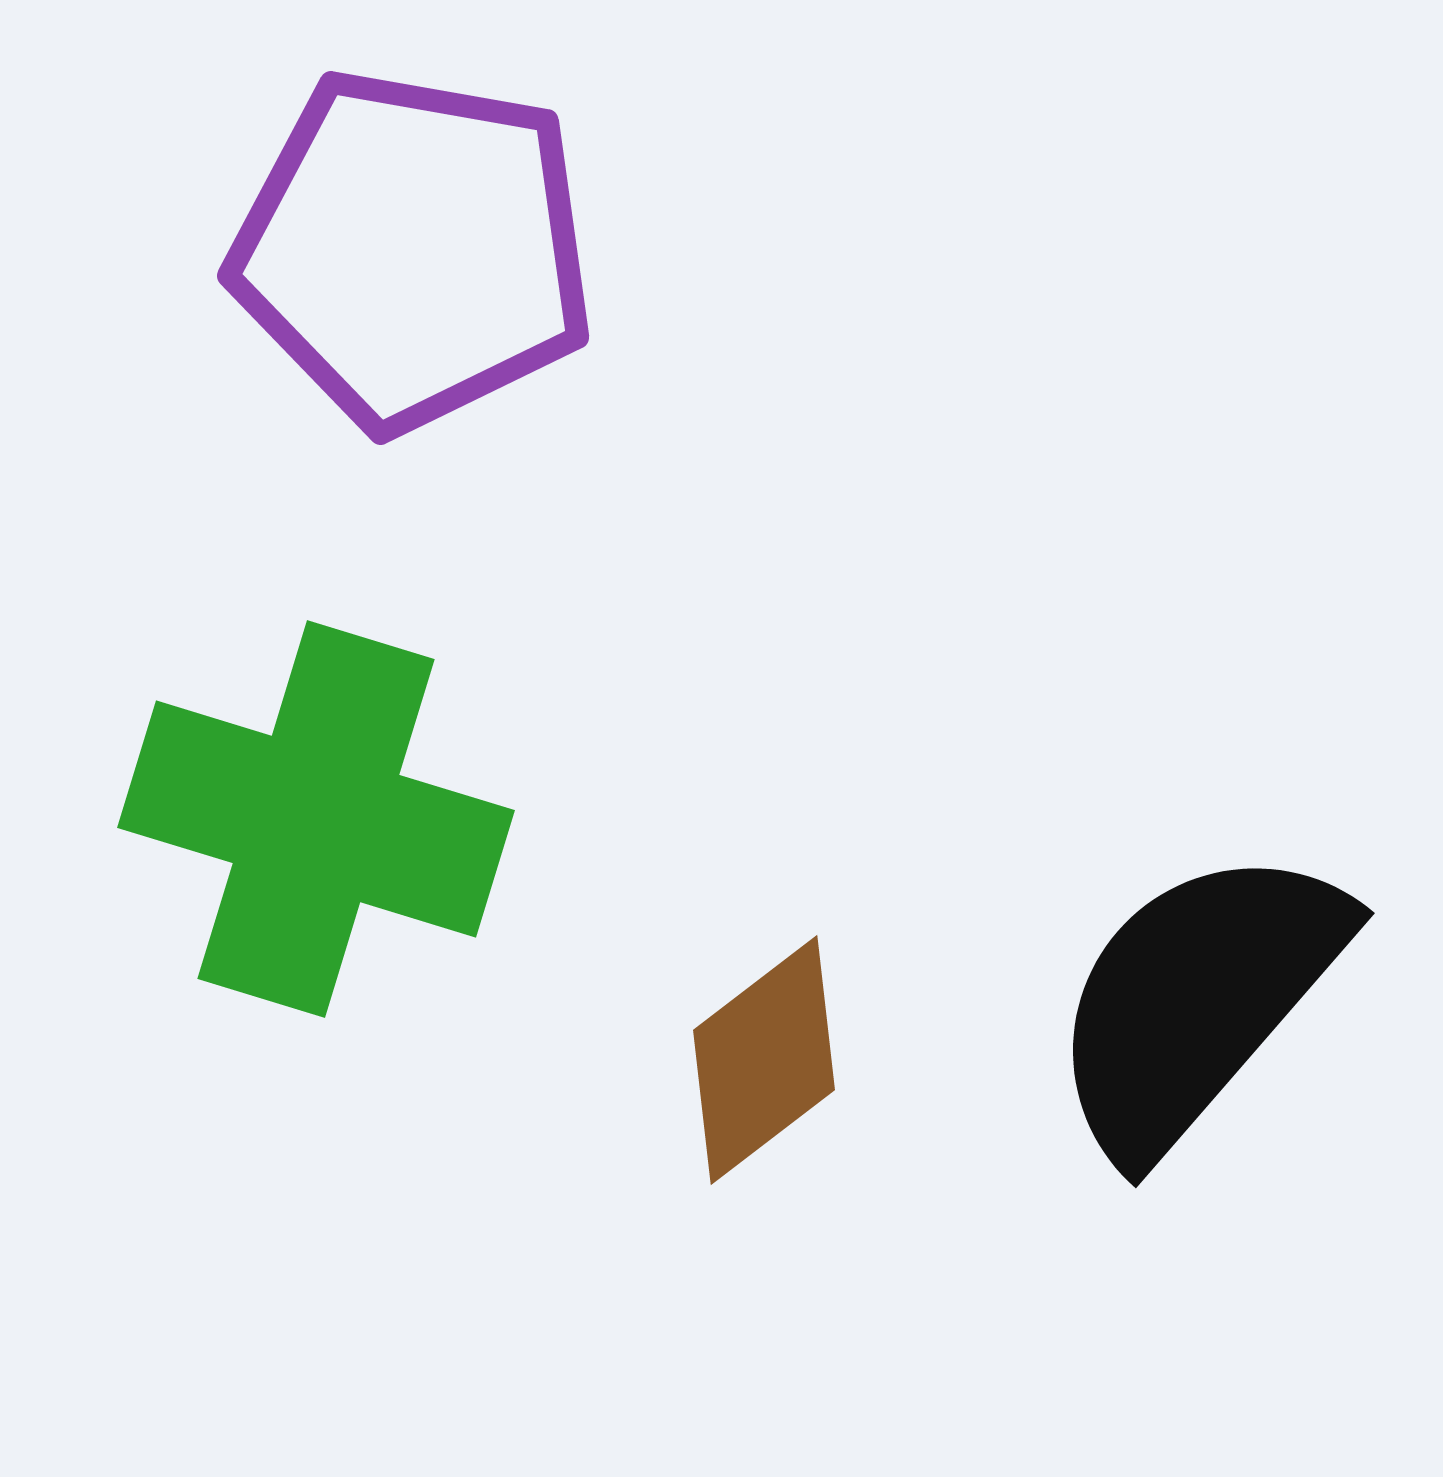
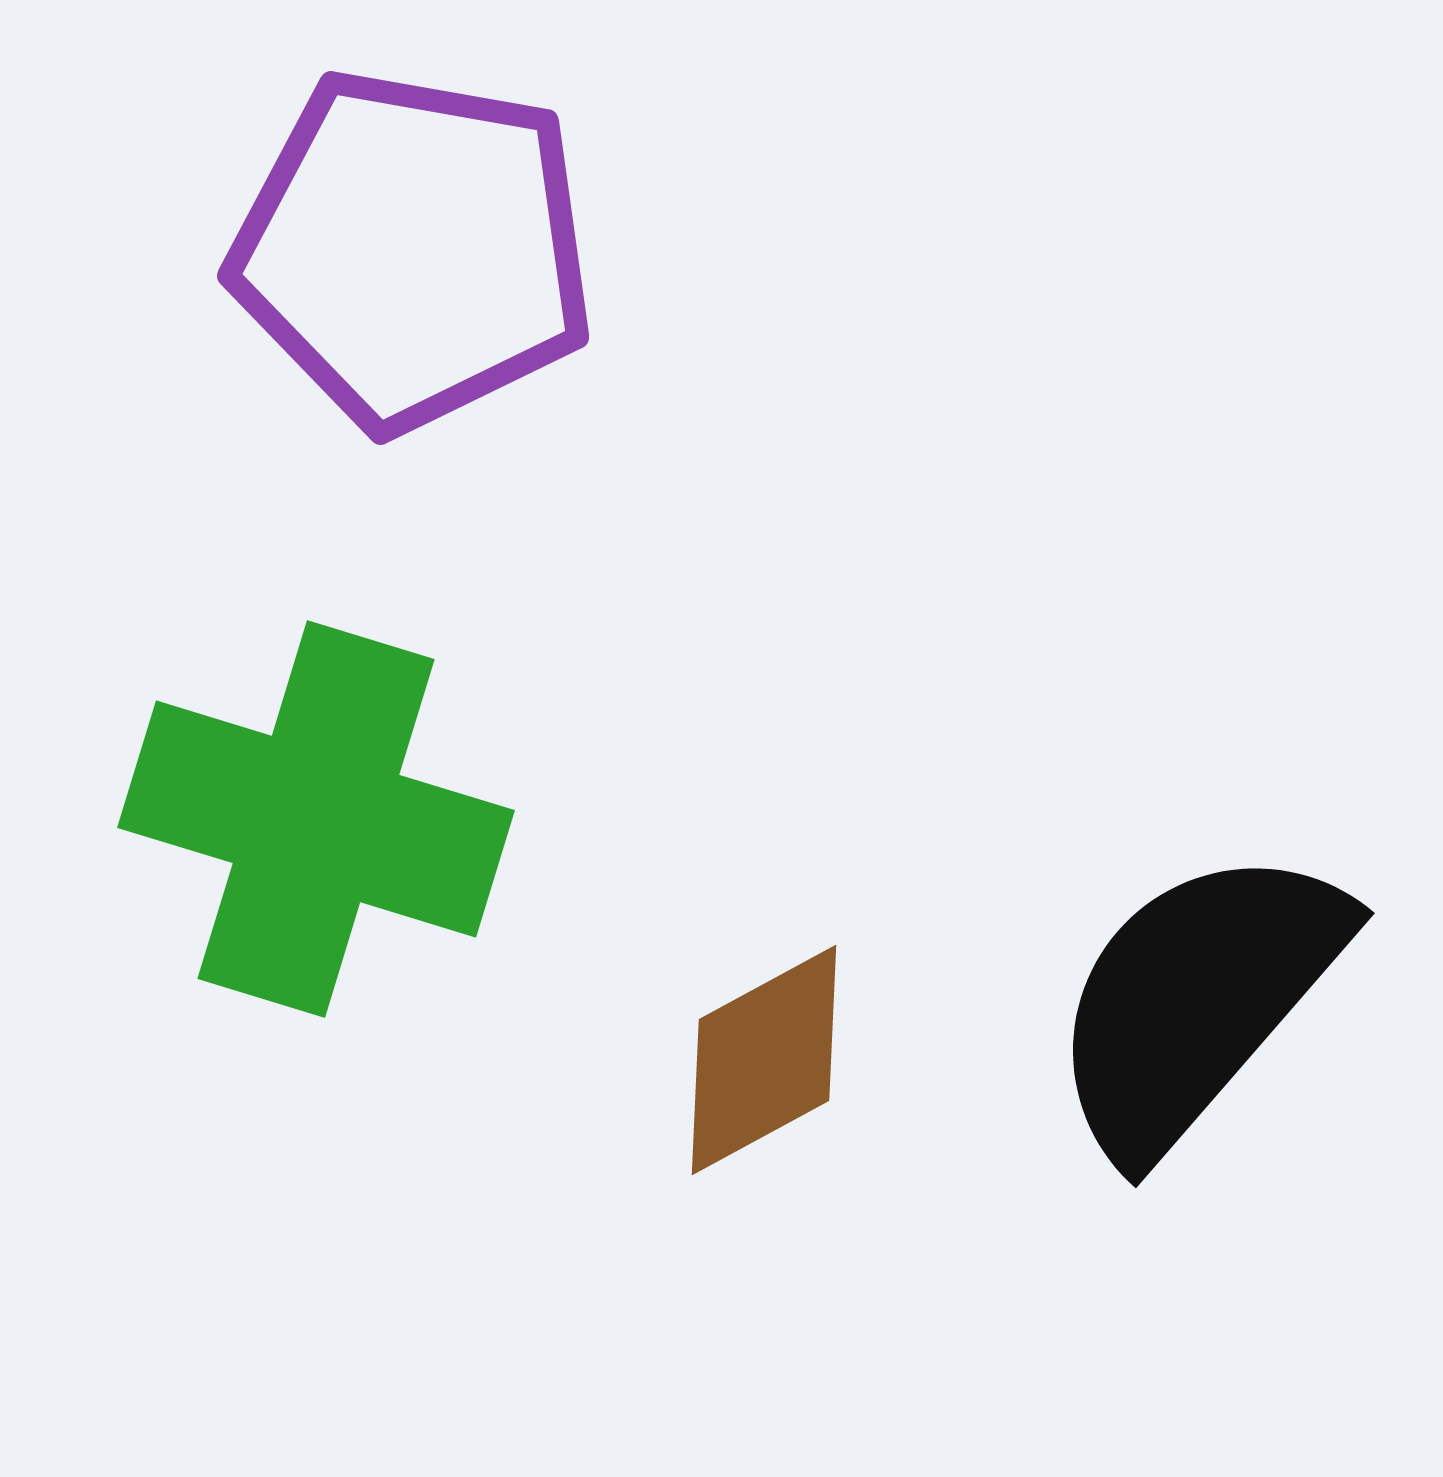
brown diamond: rotated 9 degrees clockwise
